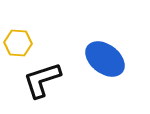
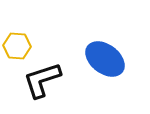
yellow hexagon: moved 1 px left, 3 px down
